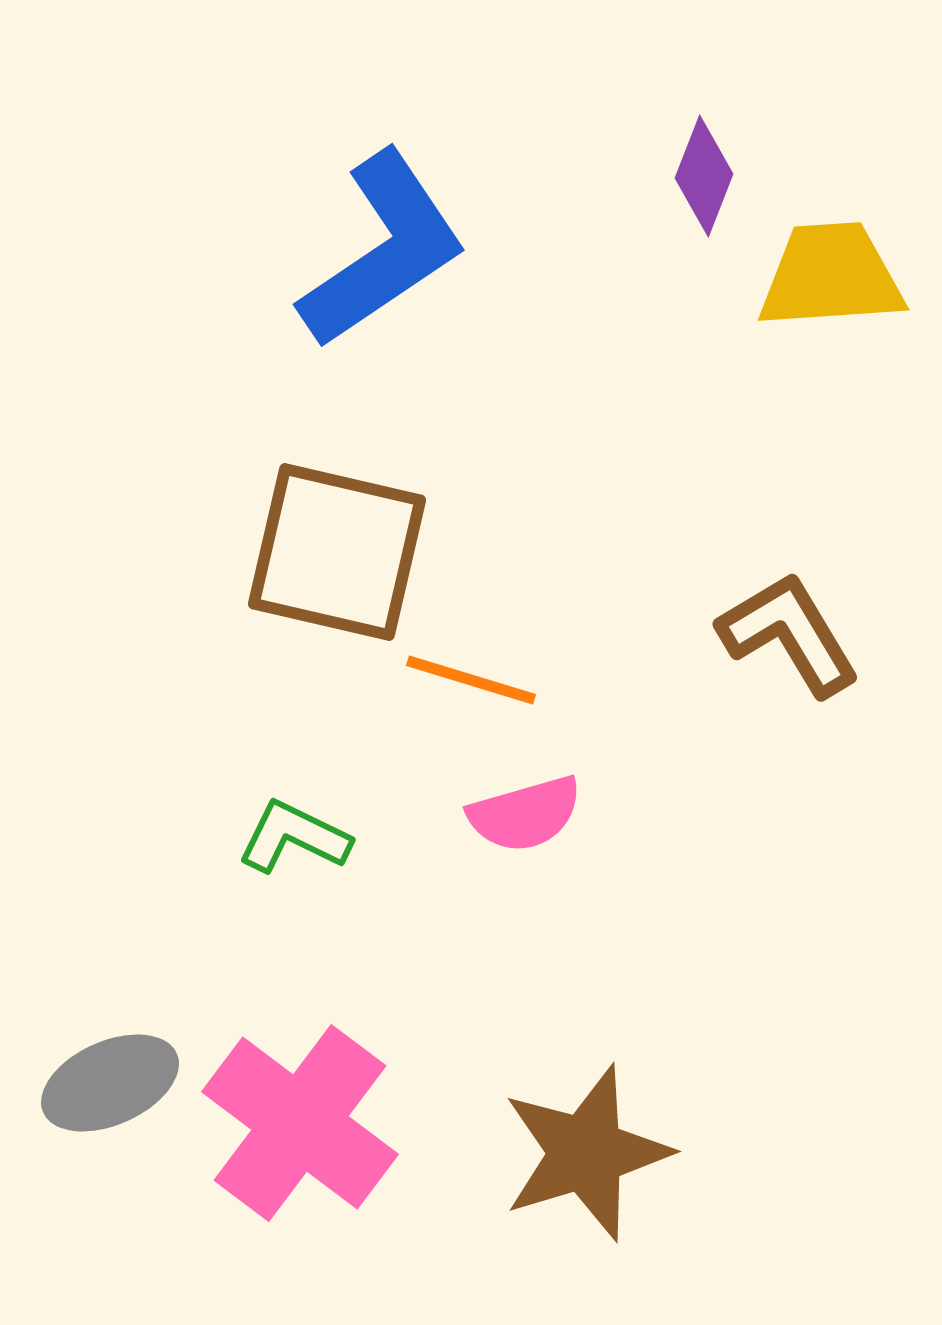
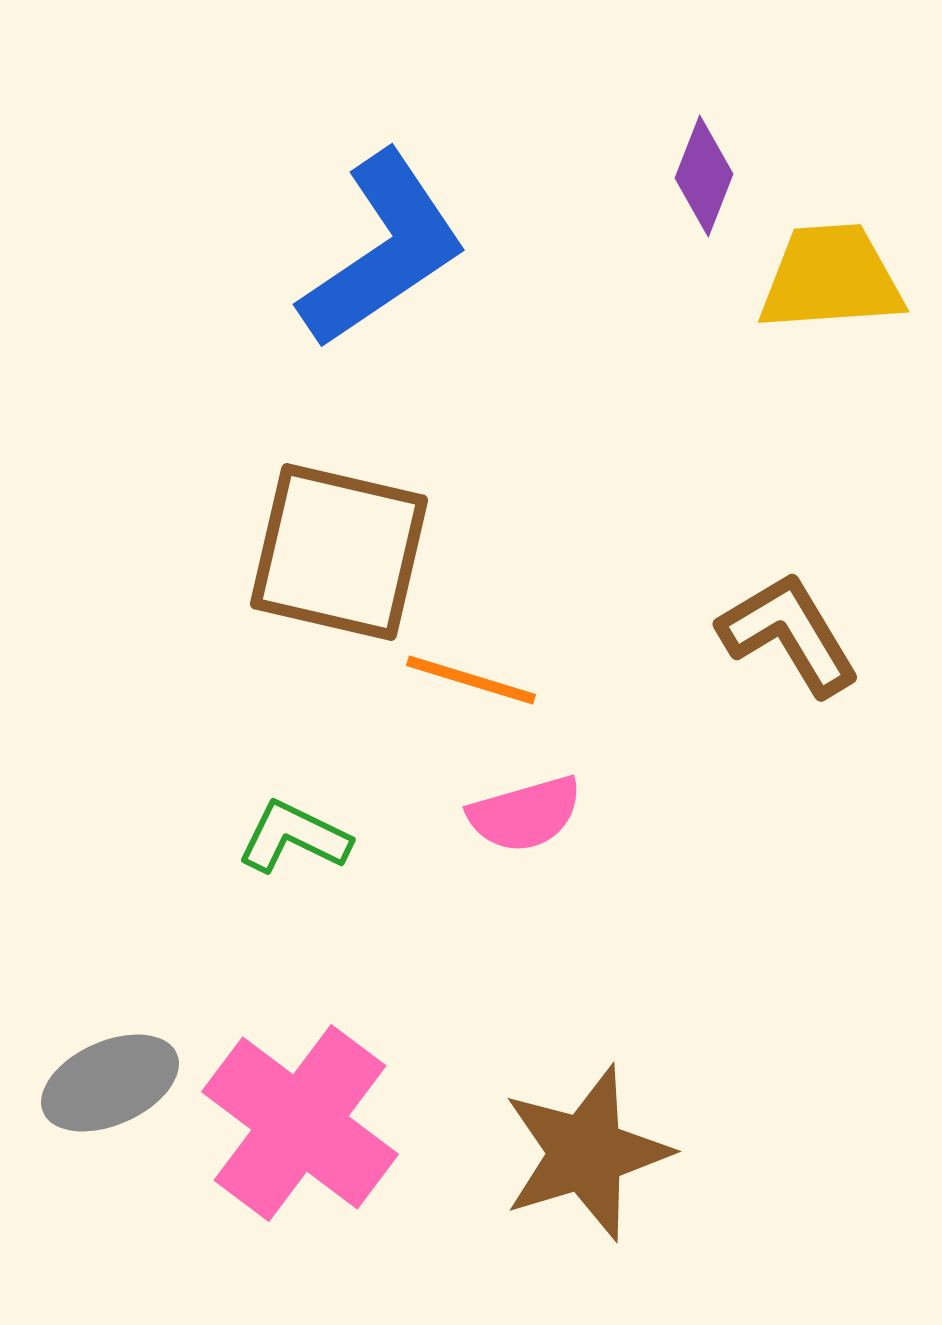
yellow trapezoid: moved 2 px down
brown square: moved 2 px right
